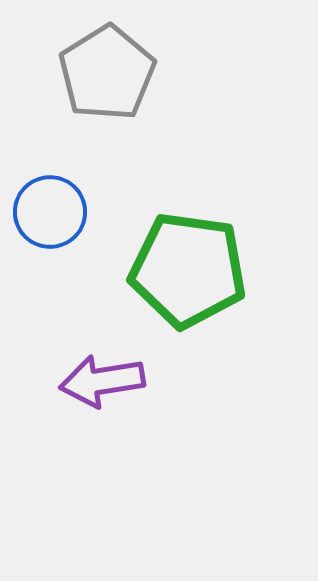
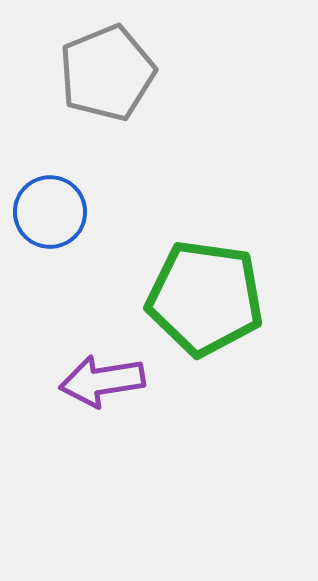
gray pentagon: rotated 10 degrees clockwise
green pentagon: moved 17 px right, 28 px down
